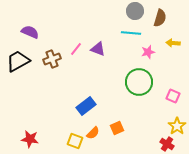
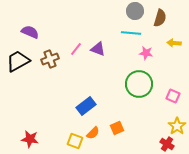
yellow arrow: moved 1 px right
pink star: moved 2 px left, 1 px down; rotated 24 degrees clockwise
brown cross: moved 2 px left
green circle: moved 2 px down
